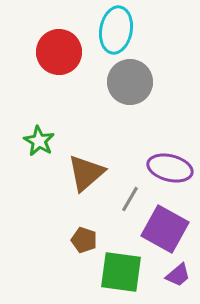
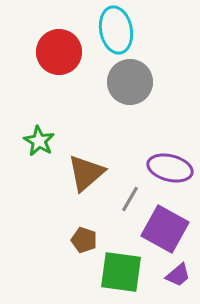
cyan ellipse: rotated 21 degrees counterclockwise
